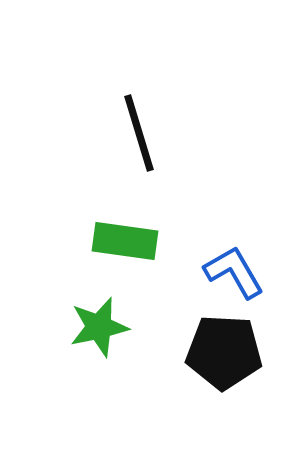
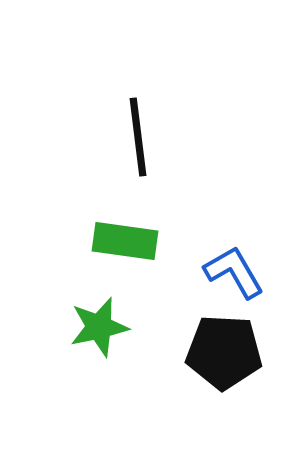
black line: moved 1 px left, 4 px down; rotated 10 degrees clockwise
